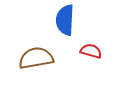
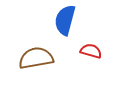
blue semicircle: rotated 12 degrees clockwise
